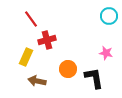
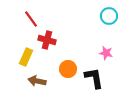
red cross: rotated 30 degrees clockwise
